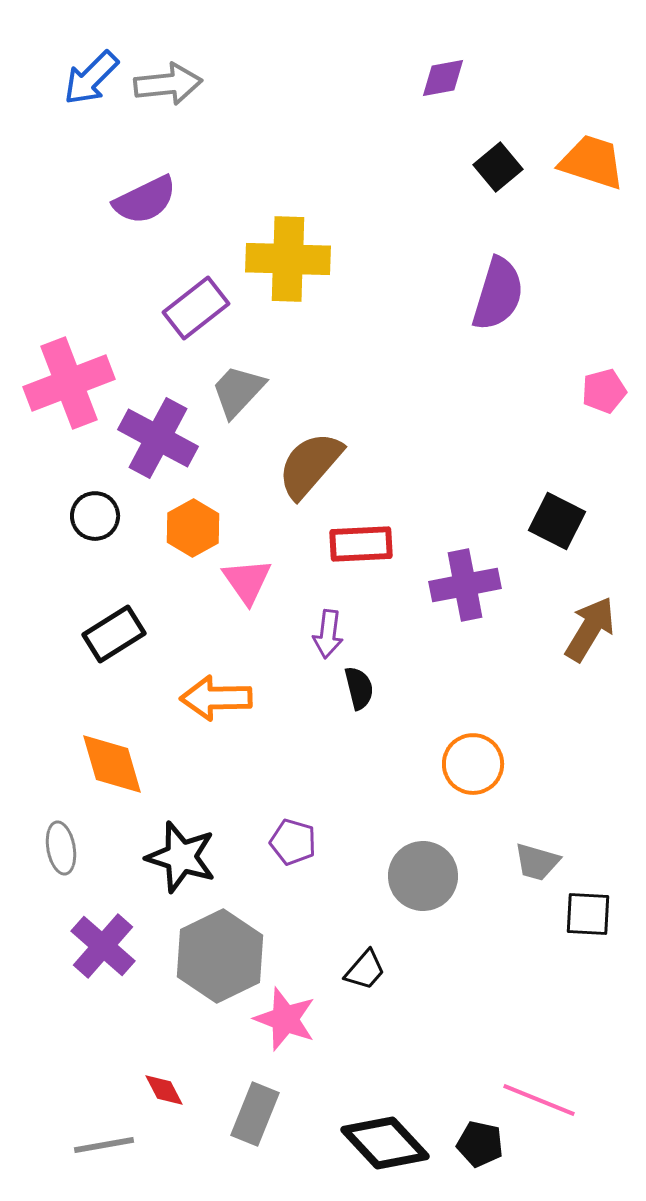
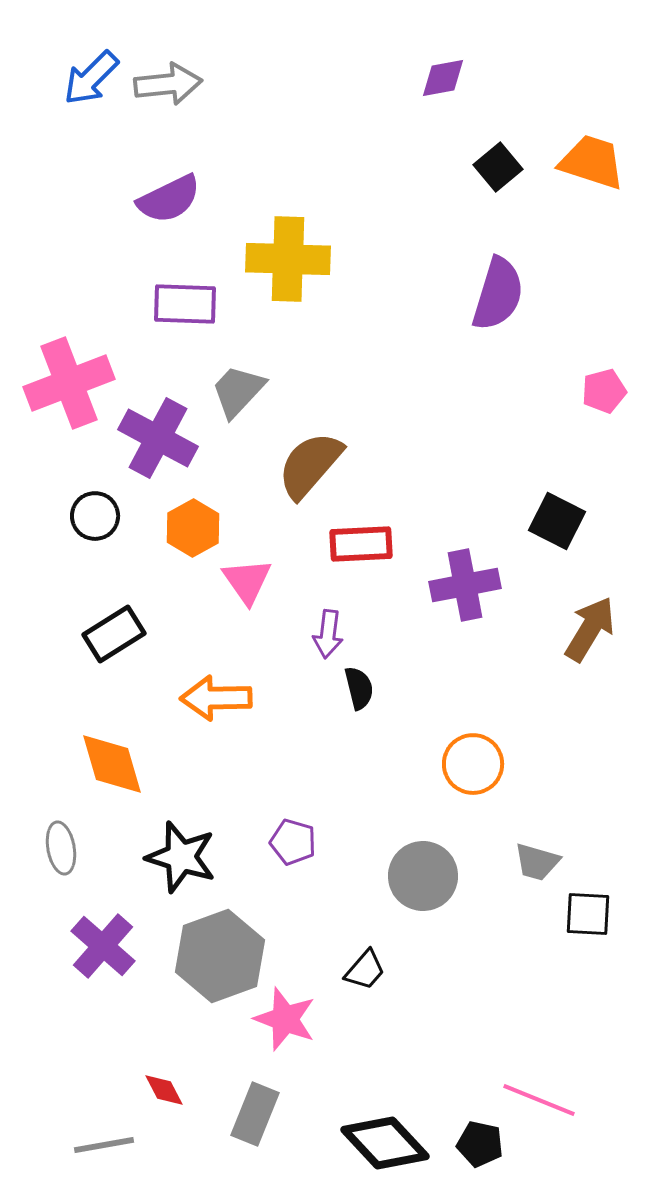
purple semicircle at (145, 200): moved 24 px right, 1 px up
purple rectangle at (196, 308): moved 11 px left, 4 px up; rotated 40 degrees clockwise
gray hexagon at (220, 956): rotated 6 degrees clockwise
